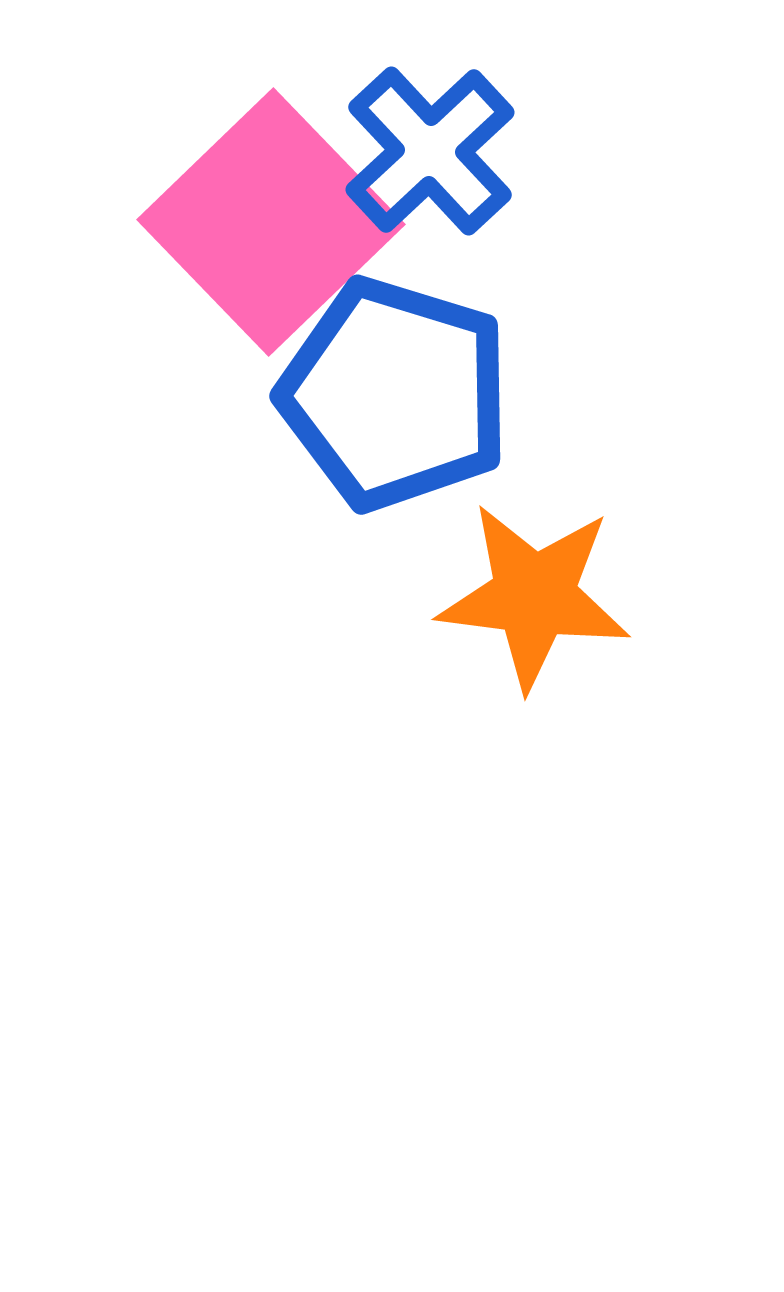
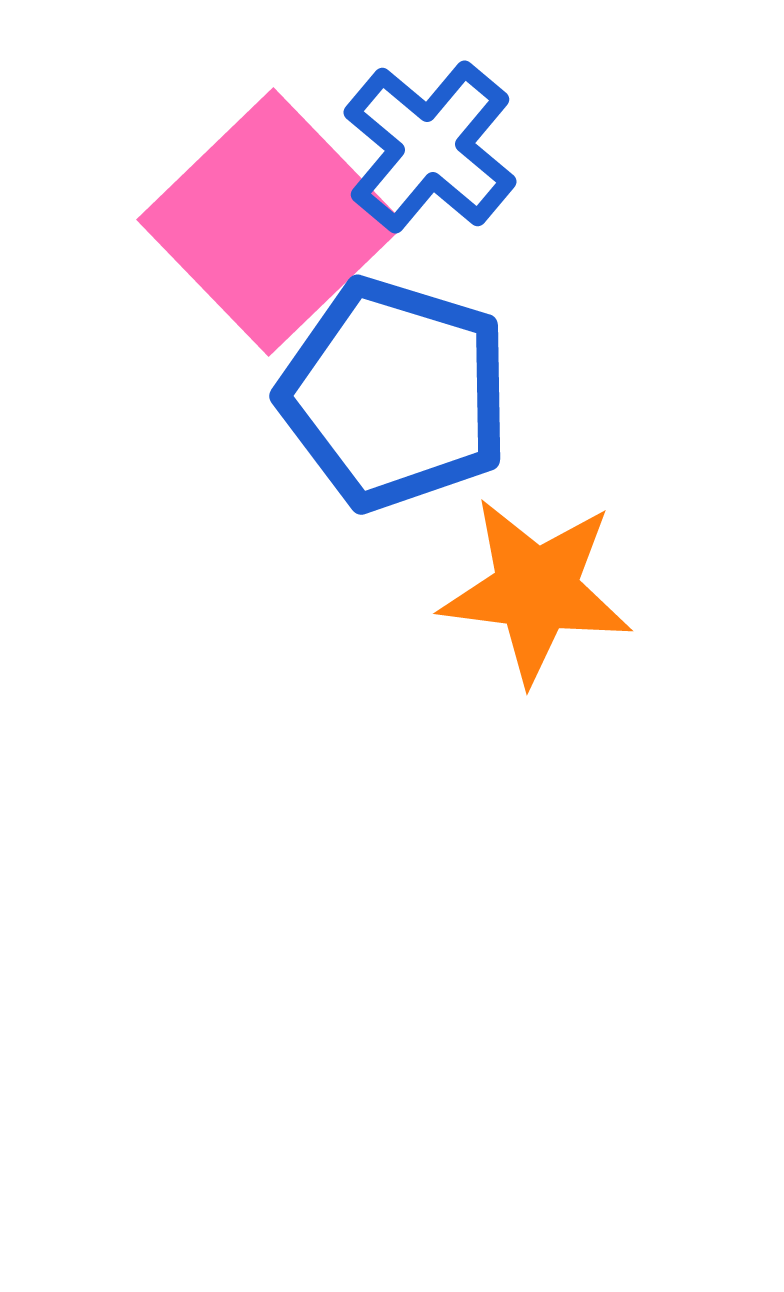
blue cross: moved 4 px up; rotated 7 degrees counterclockwise
orange star: moved 2 px right, 6 px up
